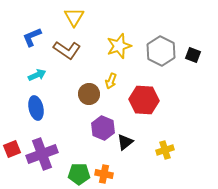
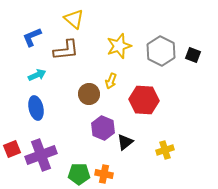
yellow triangle: moved 2 px down; rotated 20 degrees counterclockwise
brown L-shape: moved 1 px left; rotated 40 degrees counterclockwise
purple cross: moved 1 px left, 1 px down
